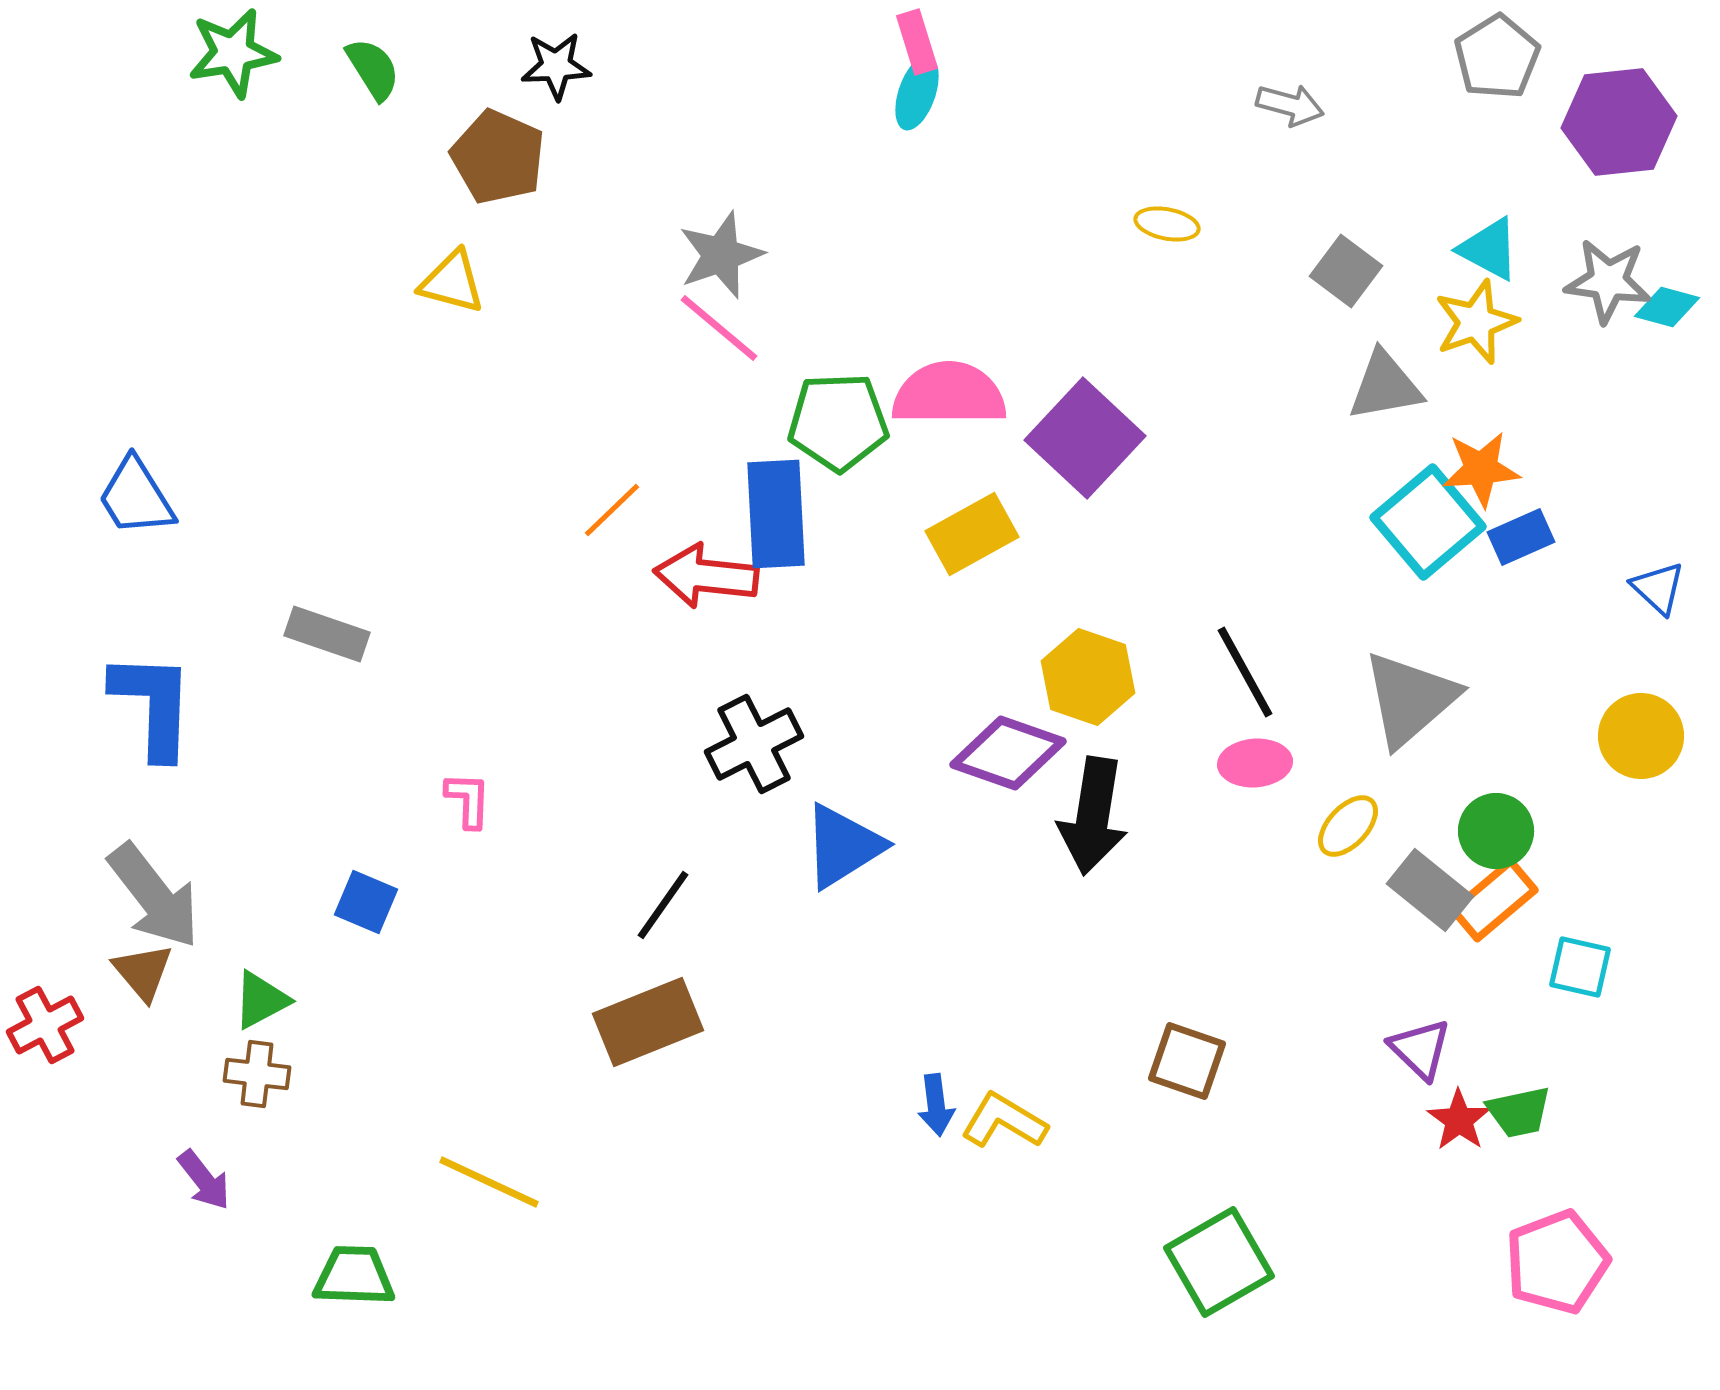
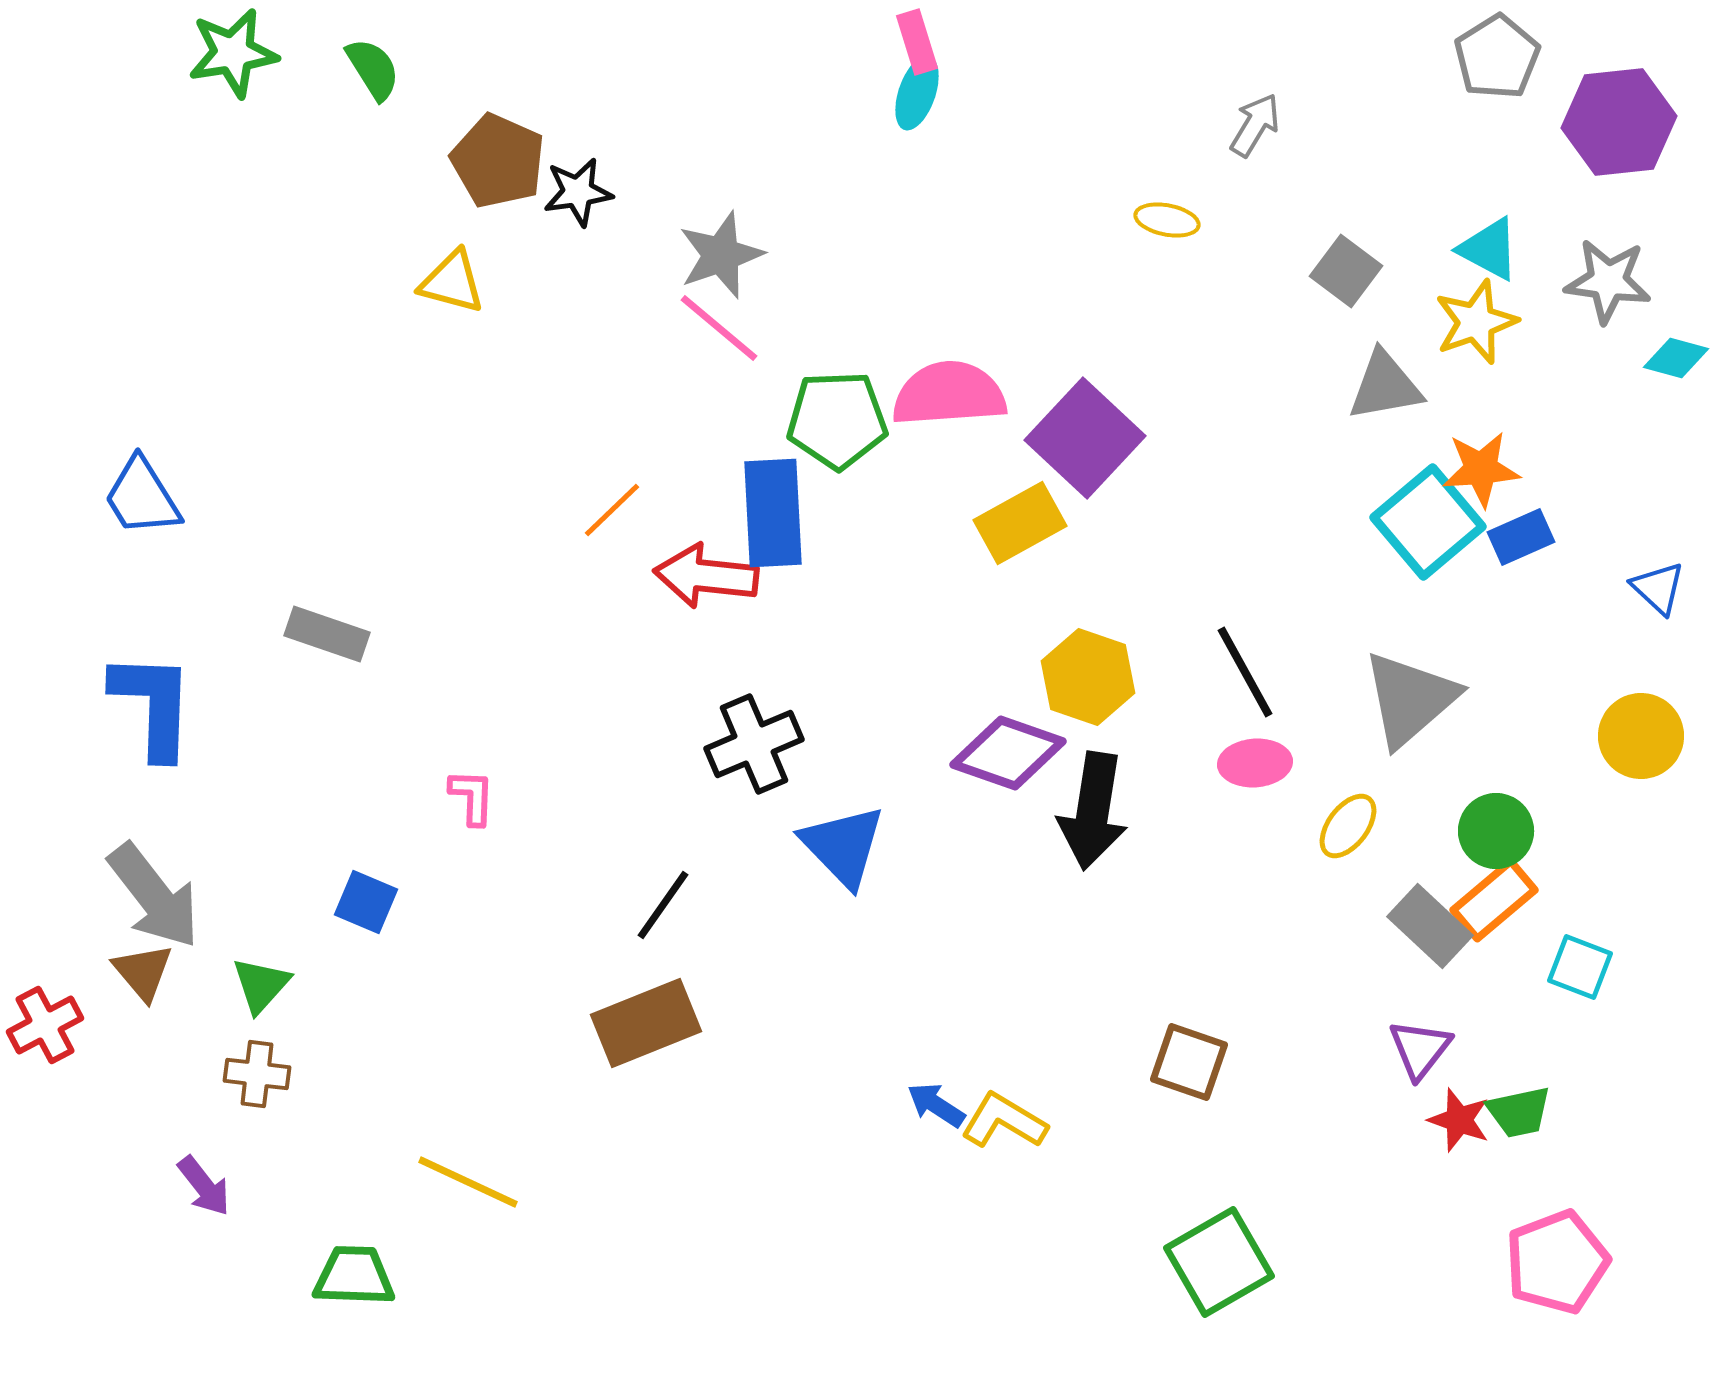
black star at (556, 66): moved 22 px right, 126 px down; rotated 6 degrees counterclockwise
gray arrow at (1290, 105): moved 35 px left, 20 px down; rotated 74 degrees counterclockwise
brown pentagon at (498, 157): moved 4 px down
yellow ellipse at (1167, 224): moved 4 px up
cyan diamond at (1667, 307): moved 9 px right, 51 px down
pink semicircle at (949, 394): rotated 4 degrees counterclockwise
green pentagon at (838, 422): moved 1 px left, 2 px up
blue trapezoid at (136, 497): moved 6 px right
blue rectangle at (776, 514): moved 3 px left, 1 px up
yellow rectangle at (972, 534): moved 48 px right, 11 px up
black cross at (754, 744): rotated 4 degrees clockwise
pink L-shape at (468, 800): moved 4 px right, 3 px up
black arrow at (1093, 816): moved 5 px up
yellow ellipse at (1348, 826): rotated 6 degrees counterclockwise
blue triangle at (843, 846): rotated 42 degrees counterclockwise
gray rectangle at (1430, 890): moved 36 px down; rotated 4 degrees clockwise
cyan square at (1580, 967): rotated 8 degrees clockwise
green triangle at (261, 1000): moved 15 px up; rotated 20 degrees counterclockwise
brown rectangle at (648, 1022): moved 2 px left, 1 px down
purple triangle at (1420, 1049): rotated 24 degrees clockwise
brown square at (1187, 1061): moved 2 px right, 1 px down
blue arrow at (936, 1105): rotated 130 degrees clockwise
red star at (1459, 1120): rotated 16 degrees counterclockwise
purple arrow at (204, 1180): moved 6 px down
yellow line at (489, 1182): moved 21 px left
